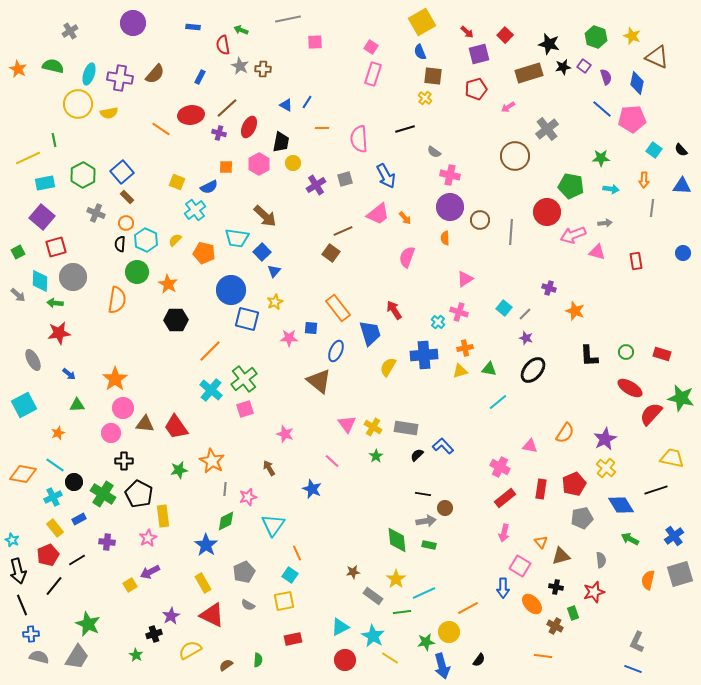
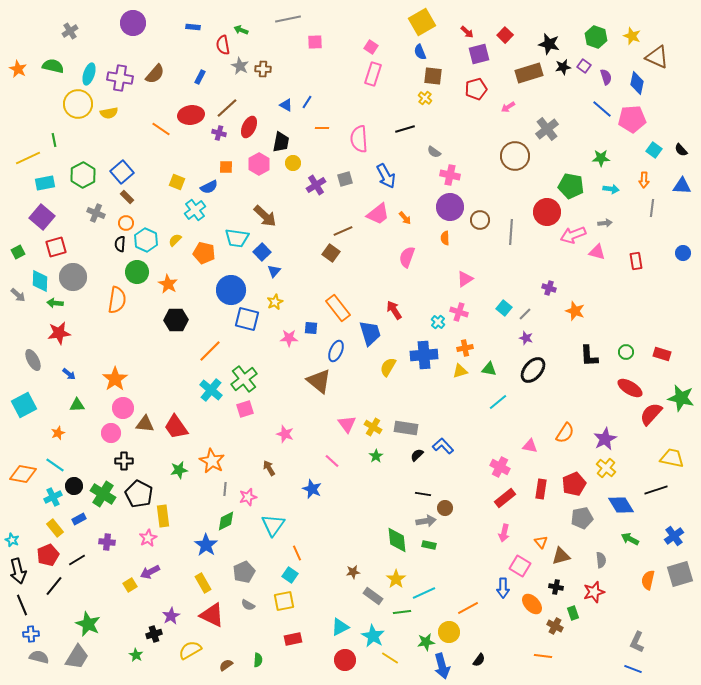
black circle at (74, 482): moved 4 px down
